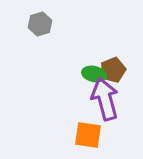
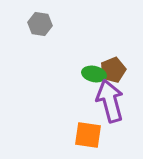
gray hexagon: rotated 25 degrees clockwise
purple arrow: moved 5 px right, 2 px down
